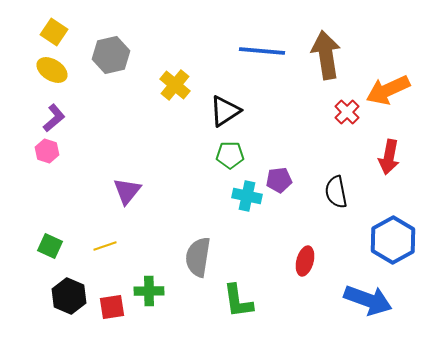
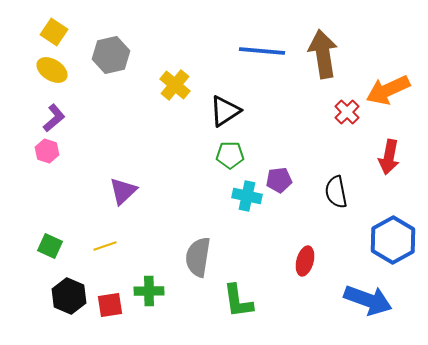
brown arrow: moved 3 px left, 1 px up
purple triangle: moved 4 px left; rotated 8 degrees clockwise
red square: moved 2 px left, 2 px up
